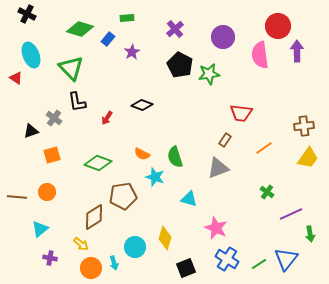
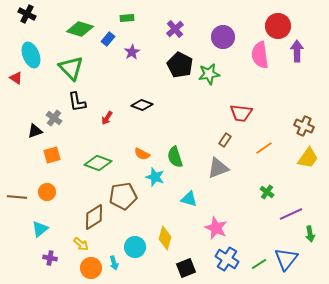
brown cross at (304, 126): rotated 30 degrees clockwise
black triangle at (31, 131): moved 4 px right
